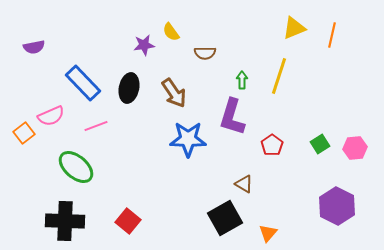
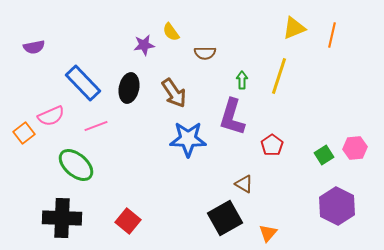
green square: moved 4 px right, 11 px down
green ellipse: moved 2 px up
black cross: moved 3 px left, 3 px up
